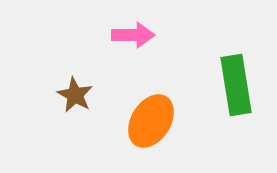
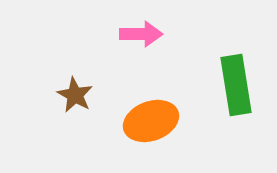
pink arrow: moved 8 px right, 1 px up
orange ellipse: rotated 38 degrees clockwise
